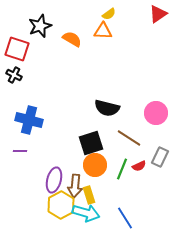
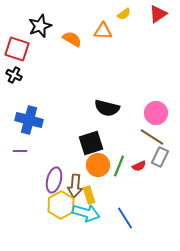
yellow semicircle: moved 15 px right
brown line: moved 23 px right, 1 px up
orange circle: moved 3 px right
green line: moved 3 px left, 3 px up
